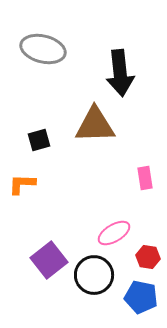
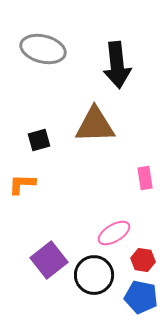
black arrow: moved 3 px left, 8 px up
red hexagon: moved 5 px left, 3 px down
